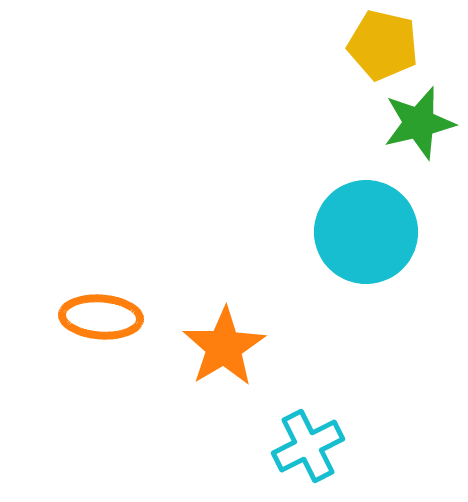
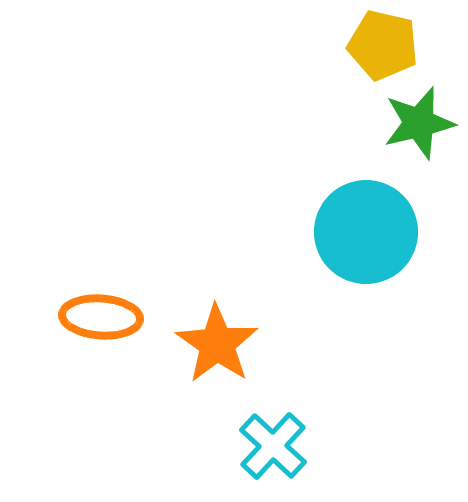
orange star: moved 7 px left, 3 px up; rotated 6 degrees counterclockwise
cyan cross: moved 35 px left; rotated 20 degrees counterclockwise
